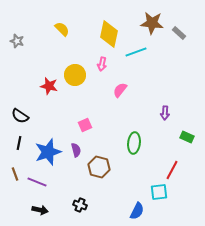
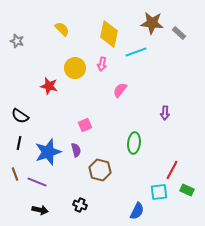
yellow circle: moved 7 px up
green rectangle: moved 53 px down
brown hexagon: moved 1 px right, 3 px down
